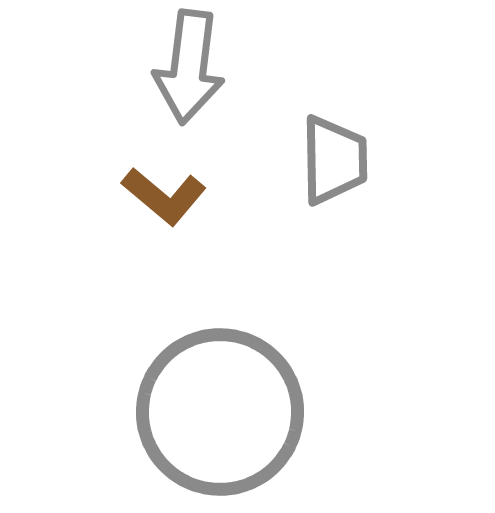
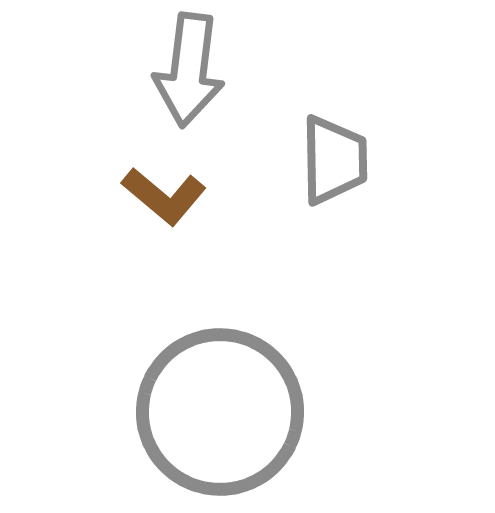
gray arrow: moved 3 px down
